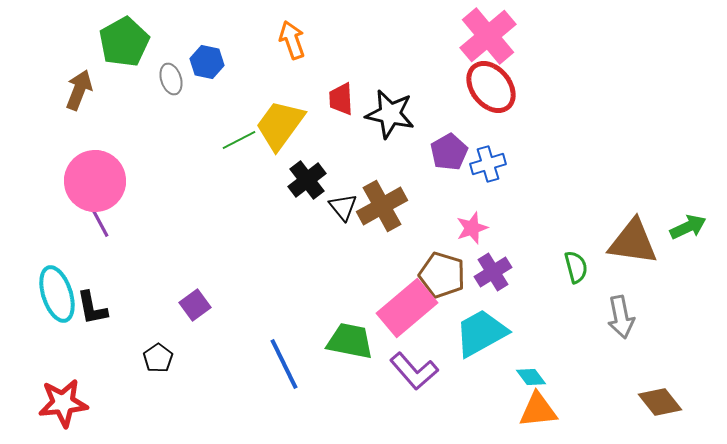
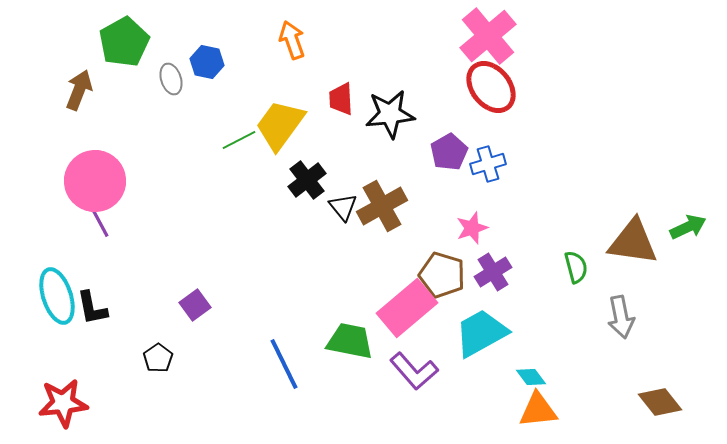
black star: rotated 18 degrees counterclockwise
cyan ellipse: moved 2 px down
